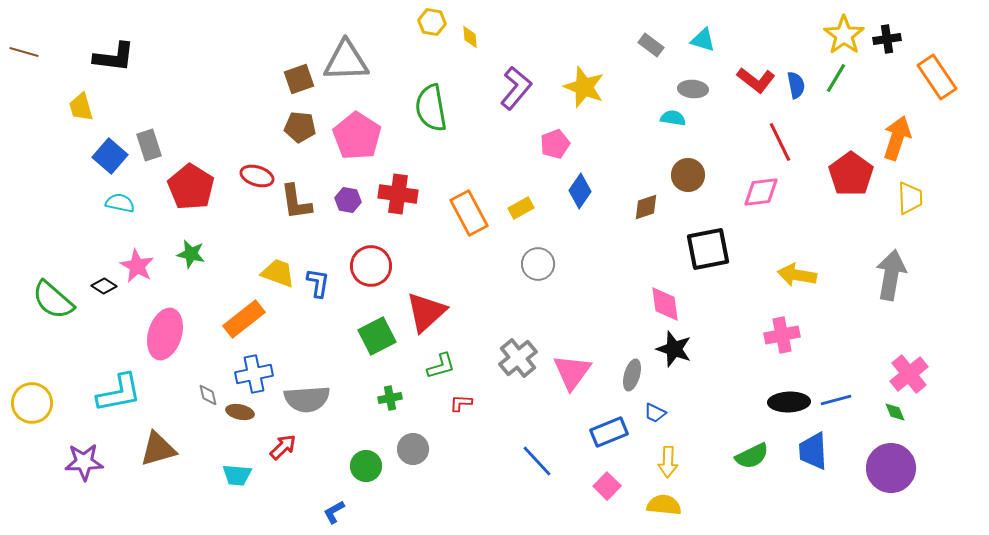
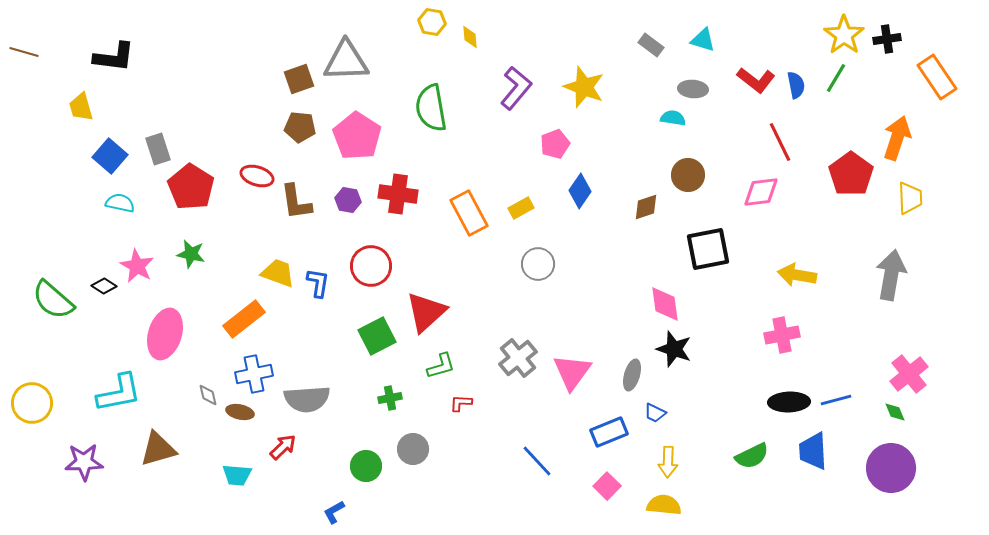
gray rectangle at (149, 145): moved 9 px right, 4 px down
